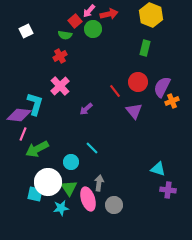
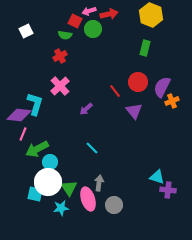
pink arrow: rotated 32 degrees clockwise
red square: rotated 24 degrees counterclockwise
cyan circle: moved 21 px left
cyan triangle: moved 1 px left, 8 px down
